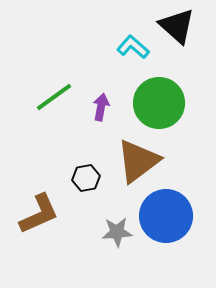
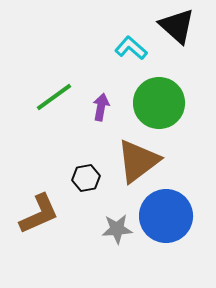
cyan L-shape: moved 2 px left, 1 px down
gray star: moved 3 px up
